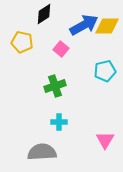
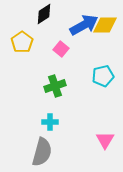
yellow diamond: moved 2 px left, 1 px up
yellow pentagon: rotated 25 degrees clockwise
cyan pentagon: moved 2 px left, 5 px down
cyan cross: moved 9 px left
gray semicircle: rotated 108 degrees clockwise
